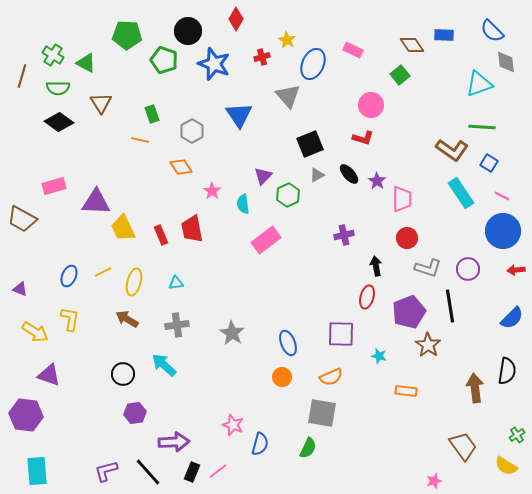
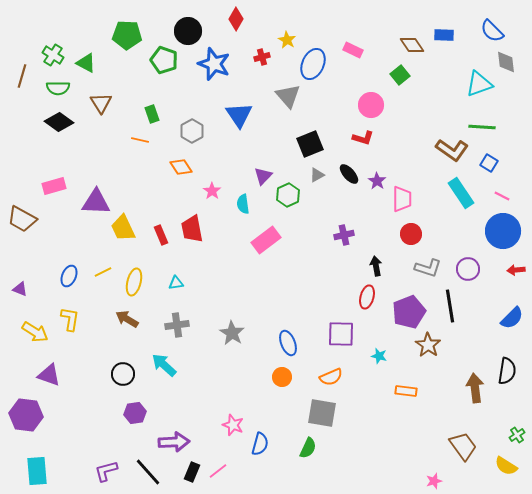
red circle at (407, 238): moved 4 px right, 4 px up
